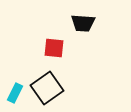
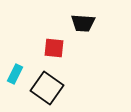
black square: rotated 20 degrees counterclockwise
cyan rectangle: moved 19 px up
